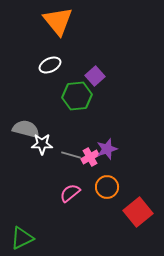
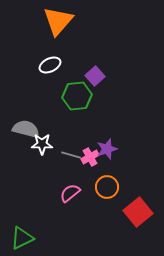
orange triangle: rotated 20 degrees clockwise
